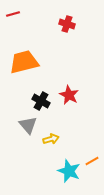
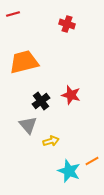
red star: moved 2 px right; rotated 12 degrees counterclockwise
black cross: rotated 24 degrees clockwise
yellow arrow: moved 2 px down
